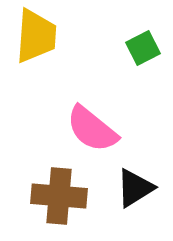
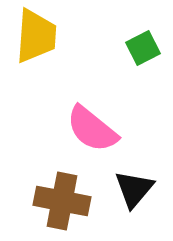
black triangle: moved 1 px left, 1 px down; rotated 18 degrees counterclockwise
brown cross: moved 3 px right, 5 px down; rotated 6 degrees clockwise
